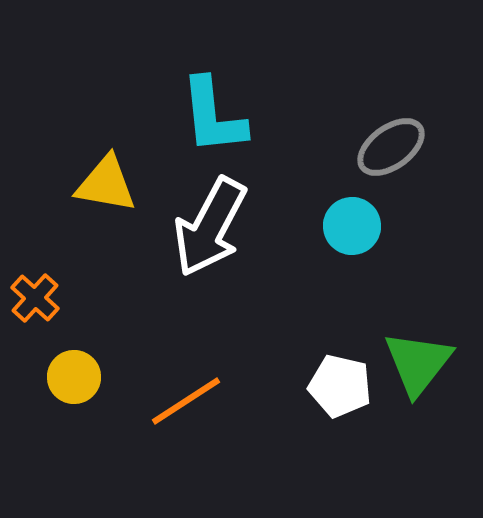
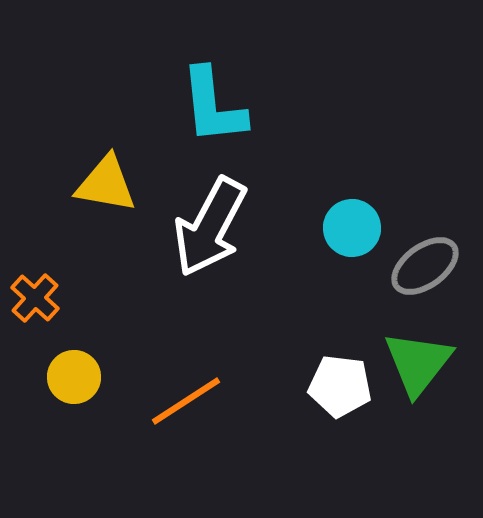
cyan L-shape: moved 10 px up
gray ellipse: moved 34 px right, 119 px down
cyan circle: moved 2 px down
white pentagon: rotated 6 degrees counterclockwise
